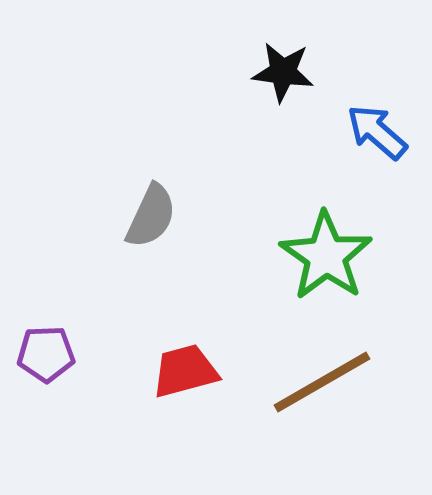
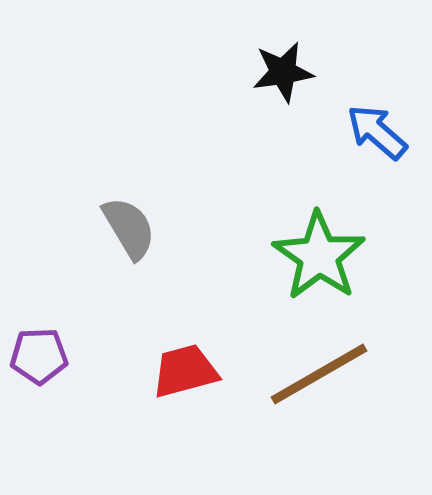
black star: rotated 16 degrees counterclockwise
gray semicircle: moved 22 px left, 12 px down; rotated 56 degrees counterclockwise
green star: moved 7 px left
purple pentagon: moved 7 px left, 2 px down
brown line: moved 3 px left, 8 px up
